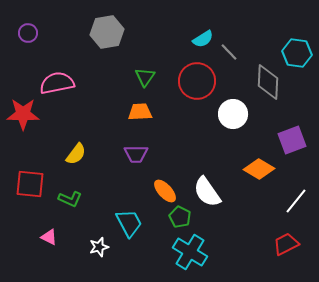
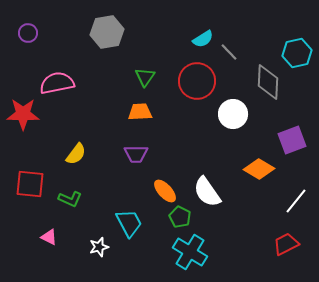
cyan hexagon: rotated 20 degrees counterclockwise
